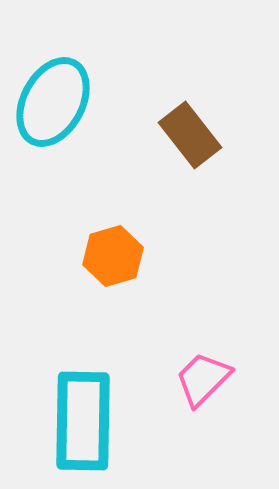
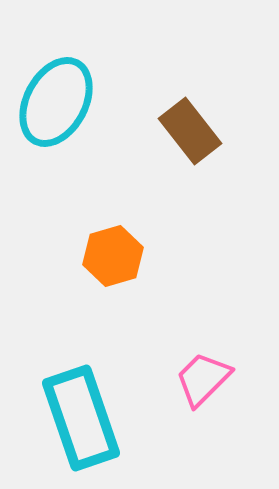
cyan ellipse: moved 3 px right
brown rectangle: moved 4 px up
cyan rectangle: moved 2 px left, 3 px up; rotated 20 degrees counterclockwise
